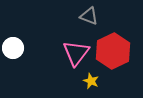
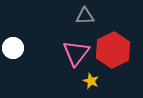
gray triangle: moved 4 px left; rotated 24 degrees counterclockwise
red hexagon: moved 1 px up
